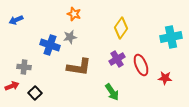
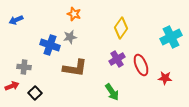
cyan cross: rotated 15 degrees counterclockwise
brown L-shape: moved 4 px left, 1 px down
